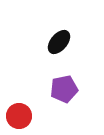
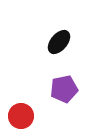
red circle: moved 2 px right
